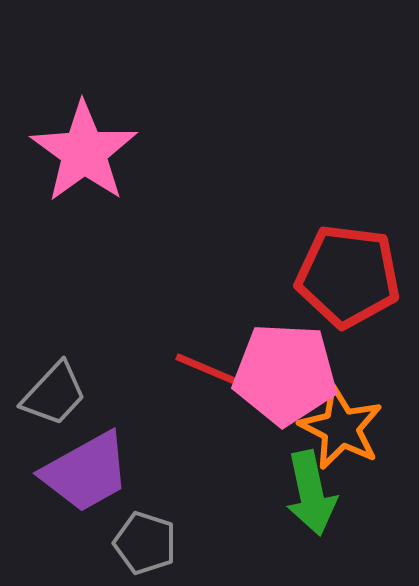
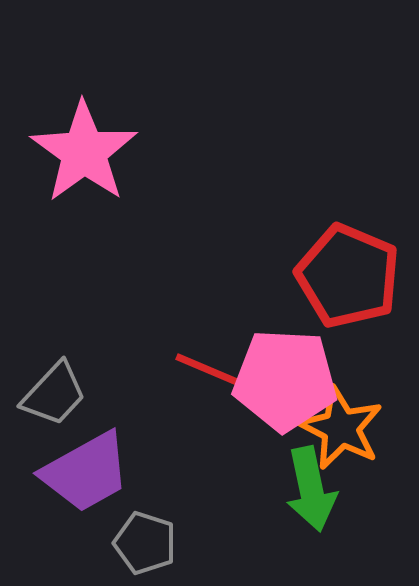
red pentagon: rotated 16 degrees clockwise
pink pentagon: moved 6 px down
green arrow: moved 4 px up
